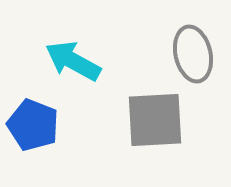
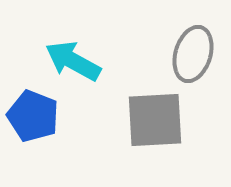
gray ellipse: rotated 30 degrees clockwise
blue pentagon: moved 9 px up
